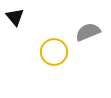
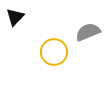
black triangle: rotated 24 degrees clockwise
